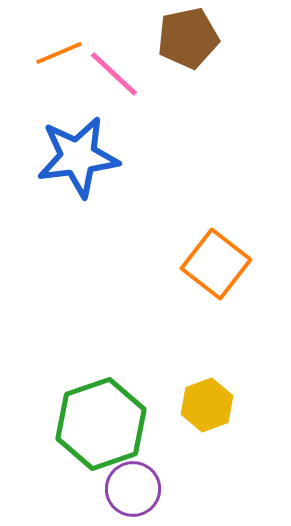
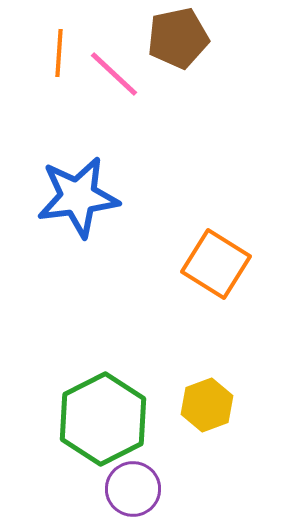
brown pentagon: moved 10 px left
orange line: rotated 63 degrees counterclockwise
blue star: moved 40 px down
orange square: rotated 6 degrees counterclockwise
green hexagon: moved 2 px right, 5 px up; rotated 8 degrees counterclockwise
